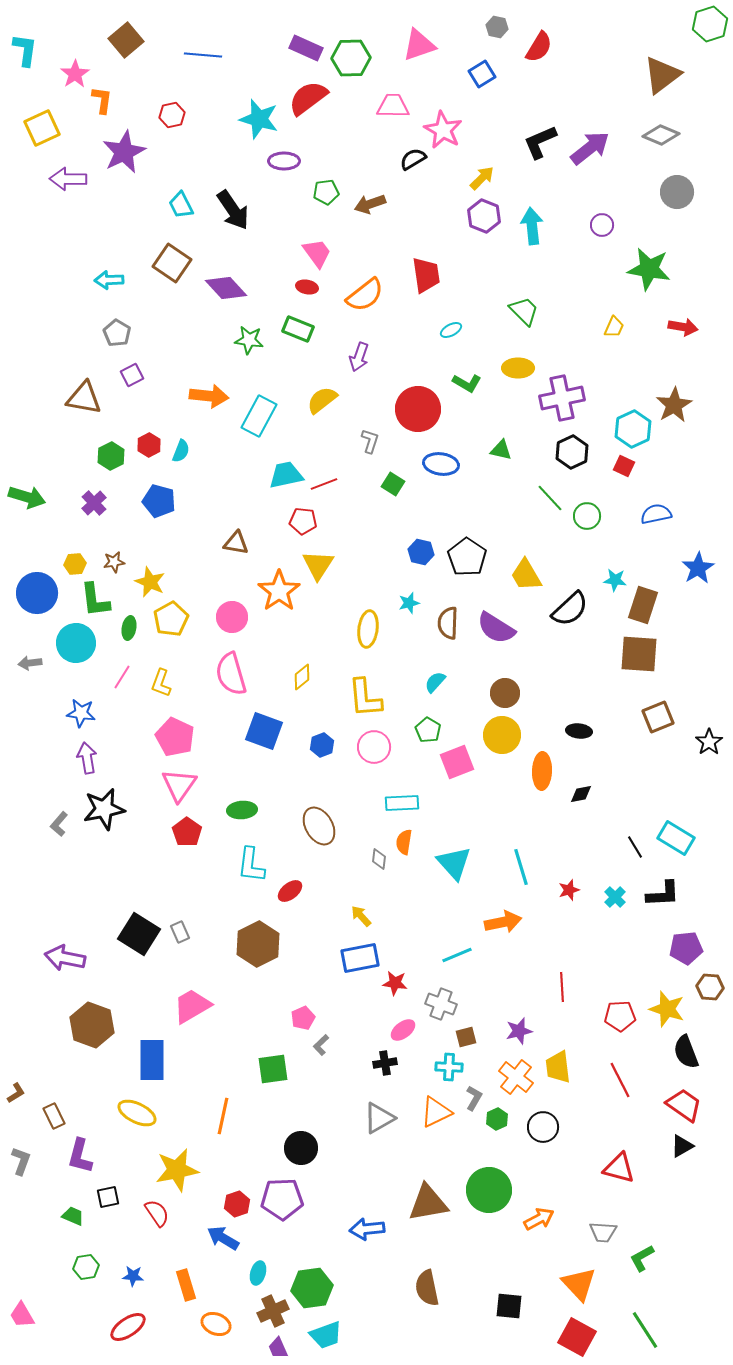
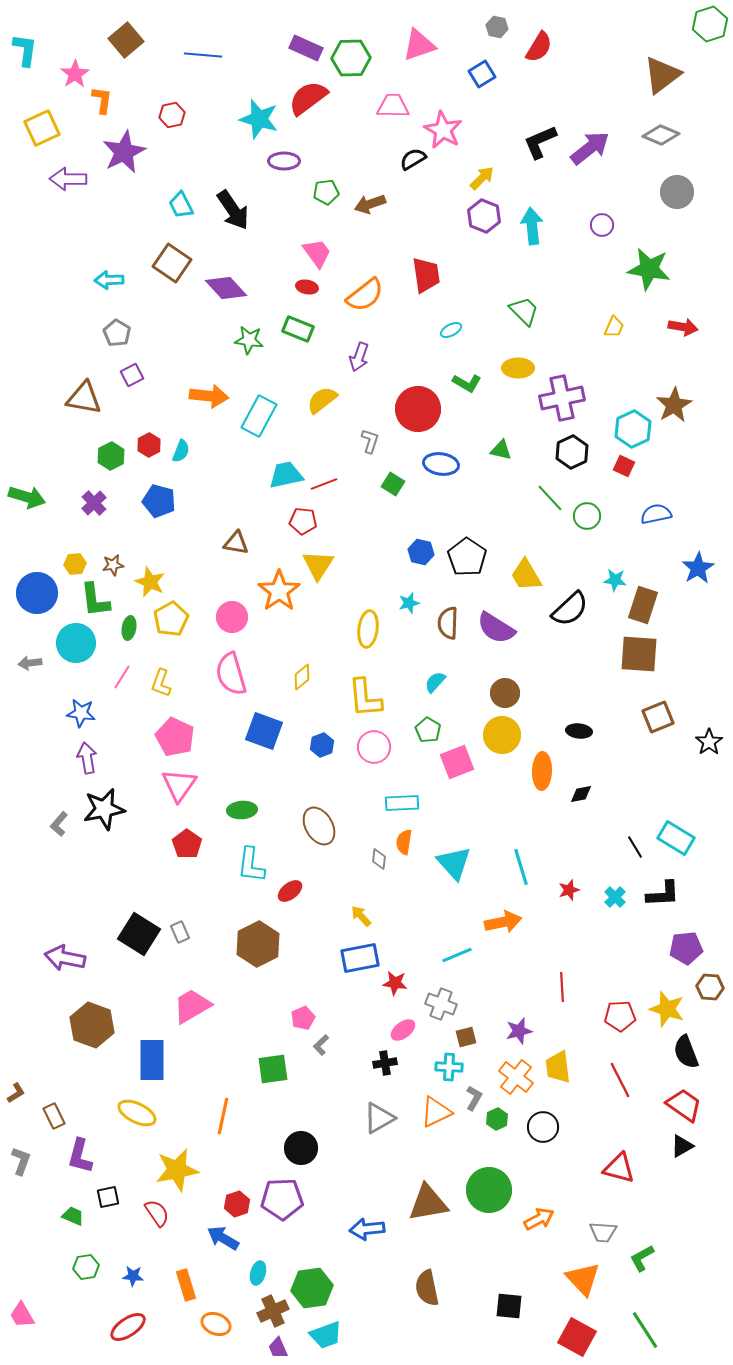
brown star at (114, 562): moved 1 px left, 3 px down
red pentagon at (187, 832): moved 12 px down
orange triangle at (579, 1284): moved 4 px right, 5 px up
